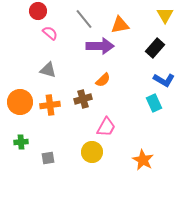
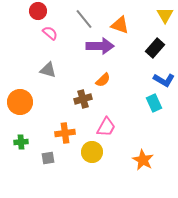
orange triangle: rotated 30 degrees clockwise
orange cross: moved 15 px right, 28 px down
